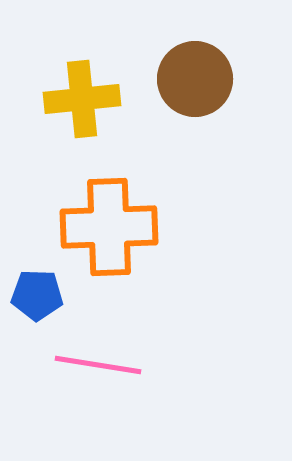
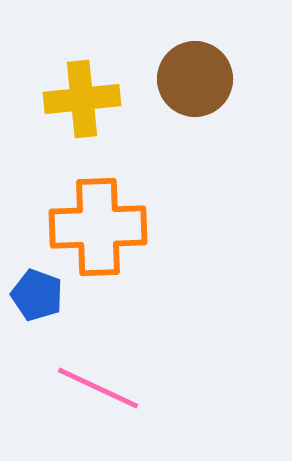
orange cross: moved 11 px left
blue pentagon: rotated 18 degrees clockwise
pink line: moved 23 px down; rotated 16 degrees clockwise
